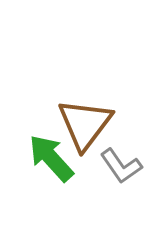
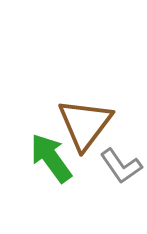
green arrow: rotated 6 degrees clockwise
